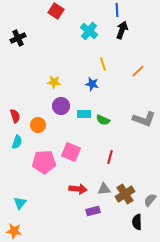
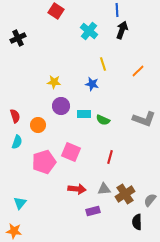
pink pentagon: rotated 15 degrees counterclockwise
red arrow: moved 1 px left
